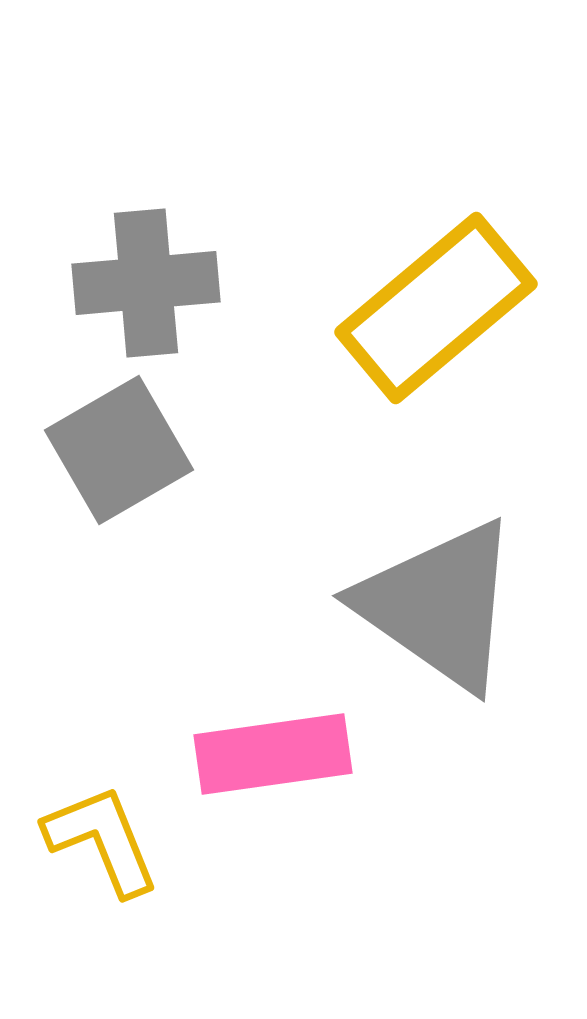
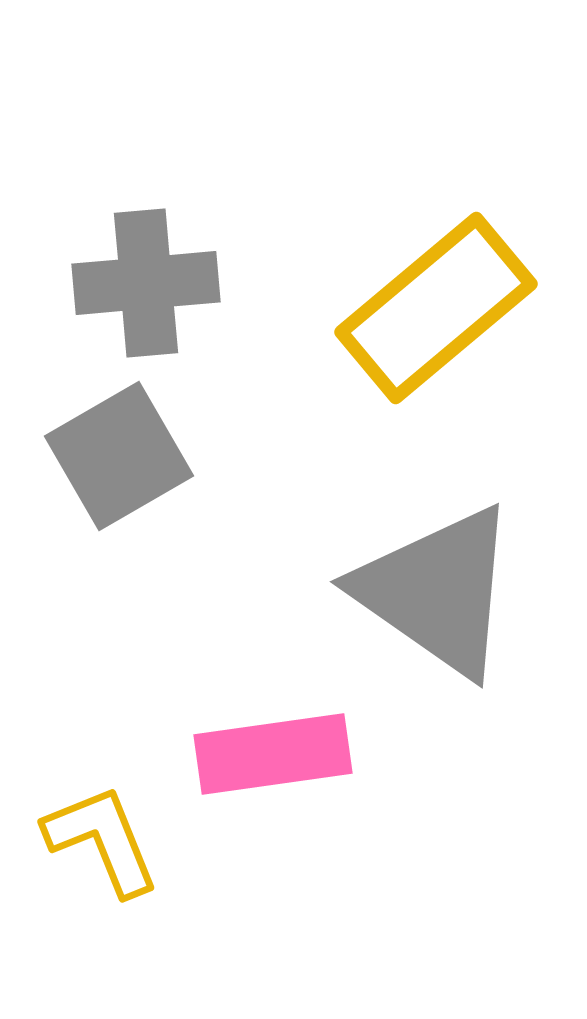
gray square: moved 6 px down
gray triangle: moved 2 px left, 14 px up
